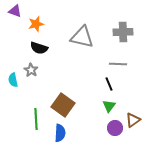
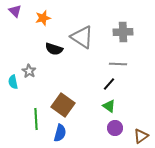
purple triangle: rotated 24 degrees clockwise
orange star: moved 7 px right, 6 px up
gray triangle: rotated 20 degrees clockwise
black semicircle: moved 15 px right, 1 px down
gray star: moved 2 px left, 1 px down
cyan semicircle: moved 2 px down
black line: rotated 64 degrees clockwise
green triangle: rotated 32 degrees counterclockwise
brown triangle: moved 8 px right, 16 px down
blue semicircle: rotated 12 degrees clockwise
